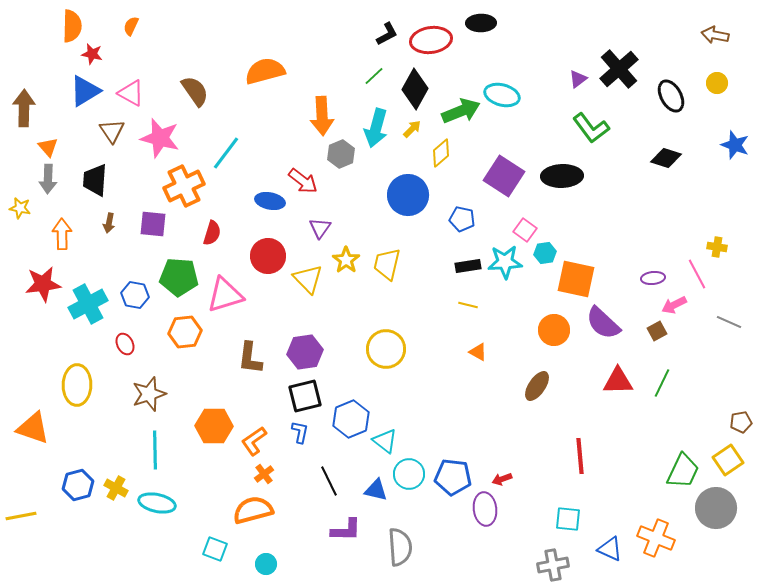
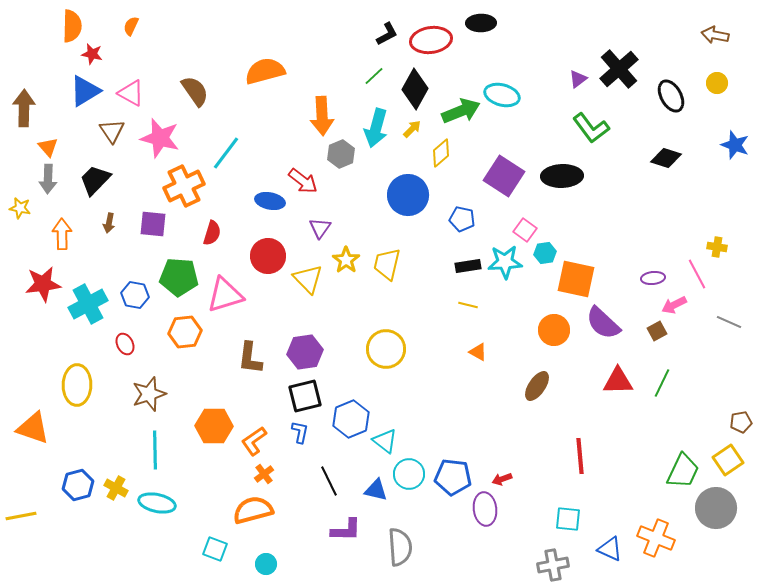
black trapezoid at (95, 180): rotated 40 degrees clockwise
